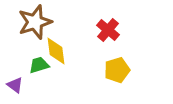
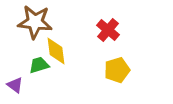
brown star: rotated 24 degrees clockwise
